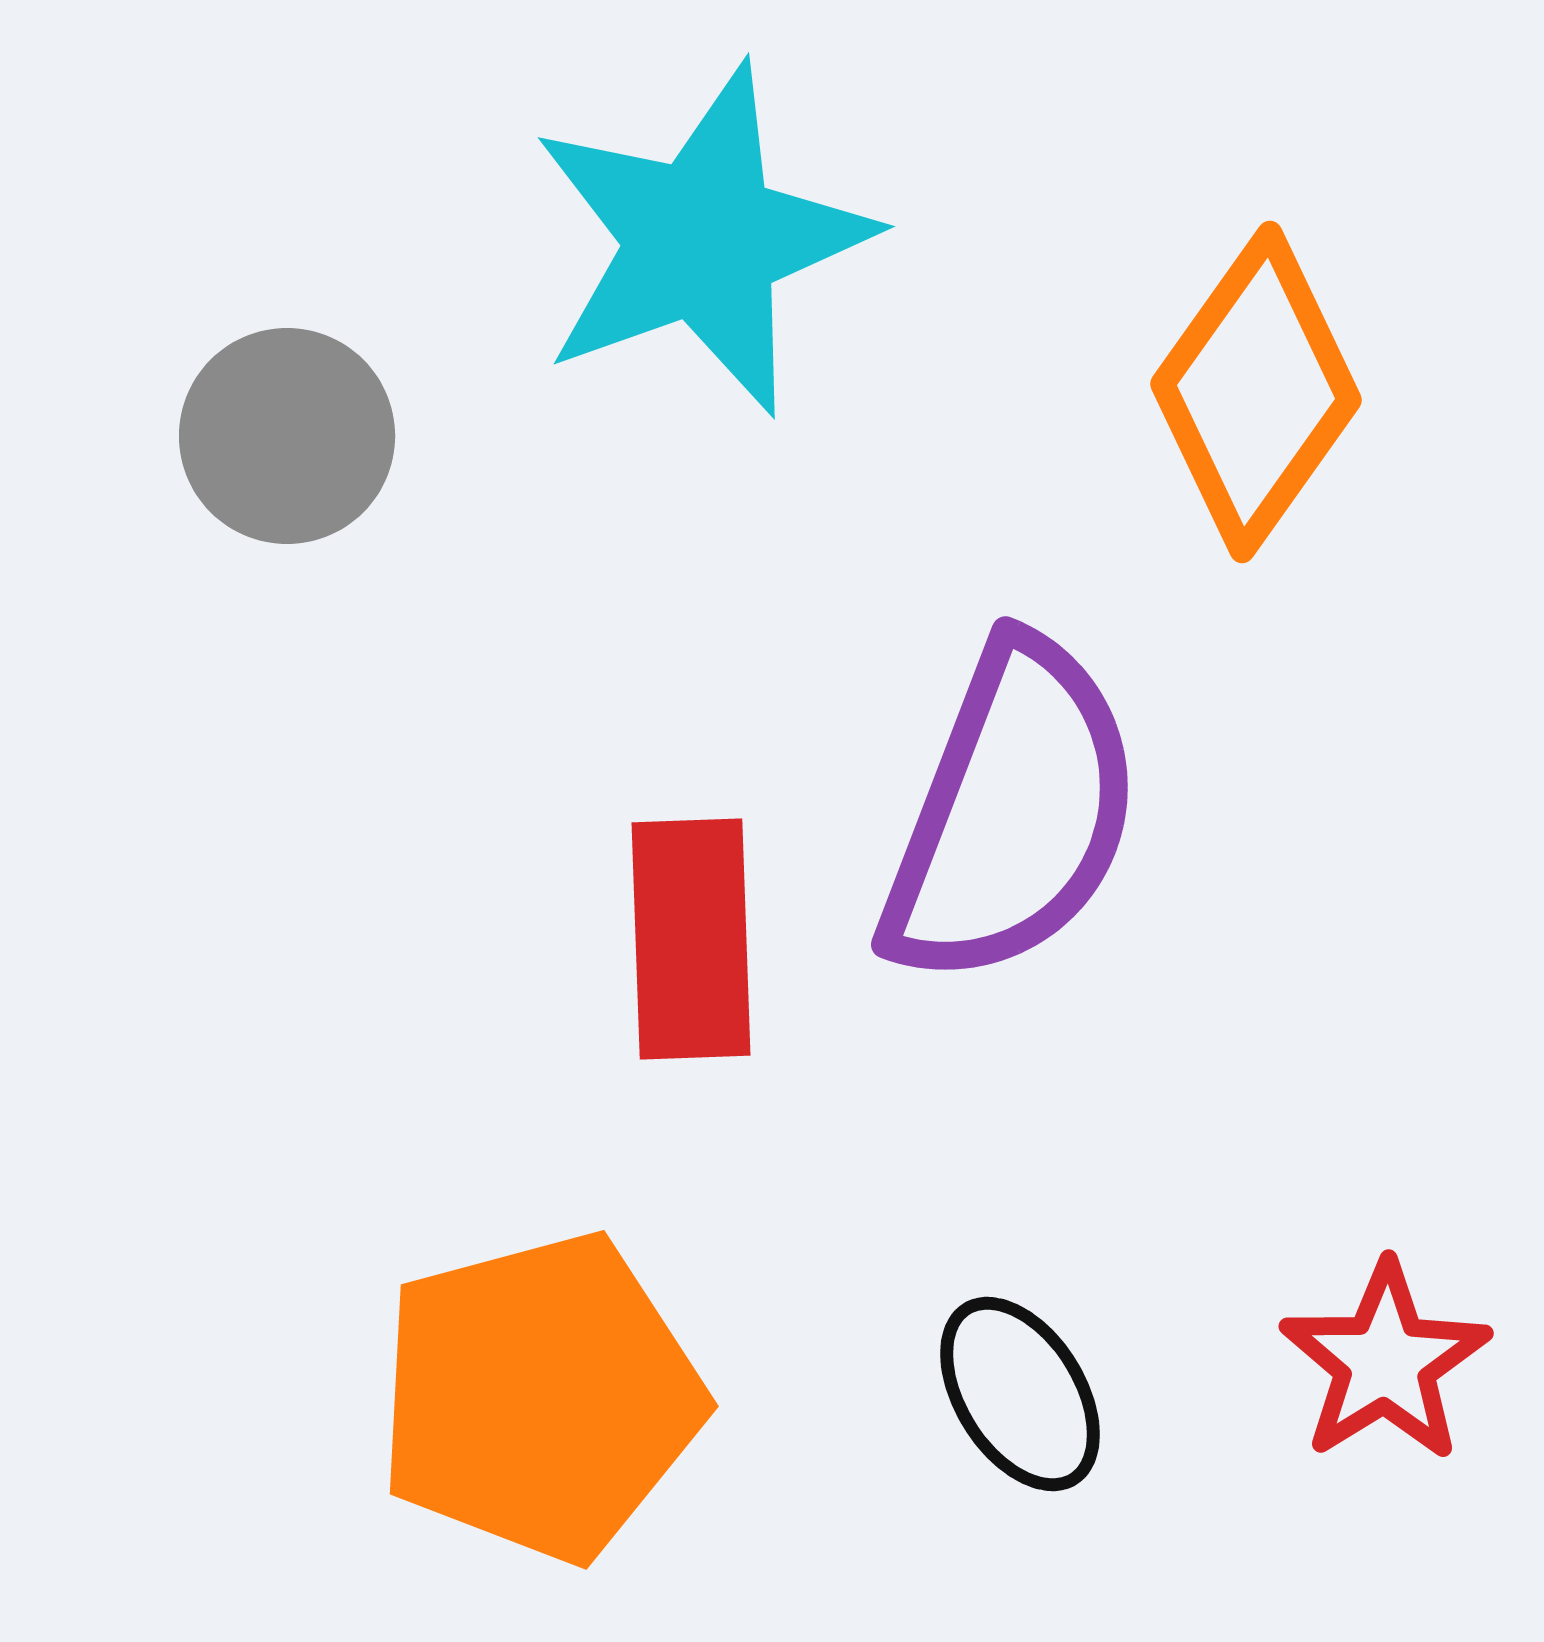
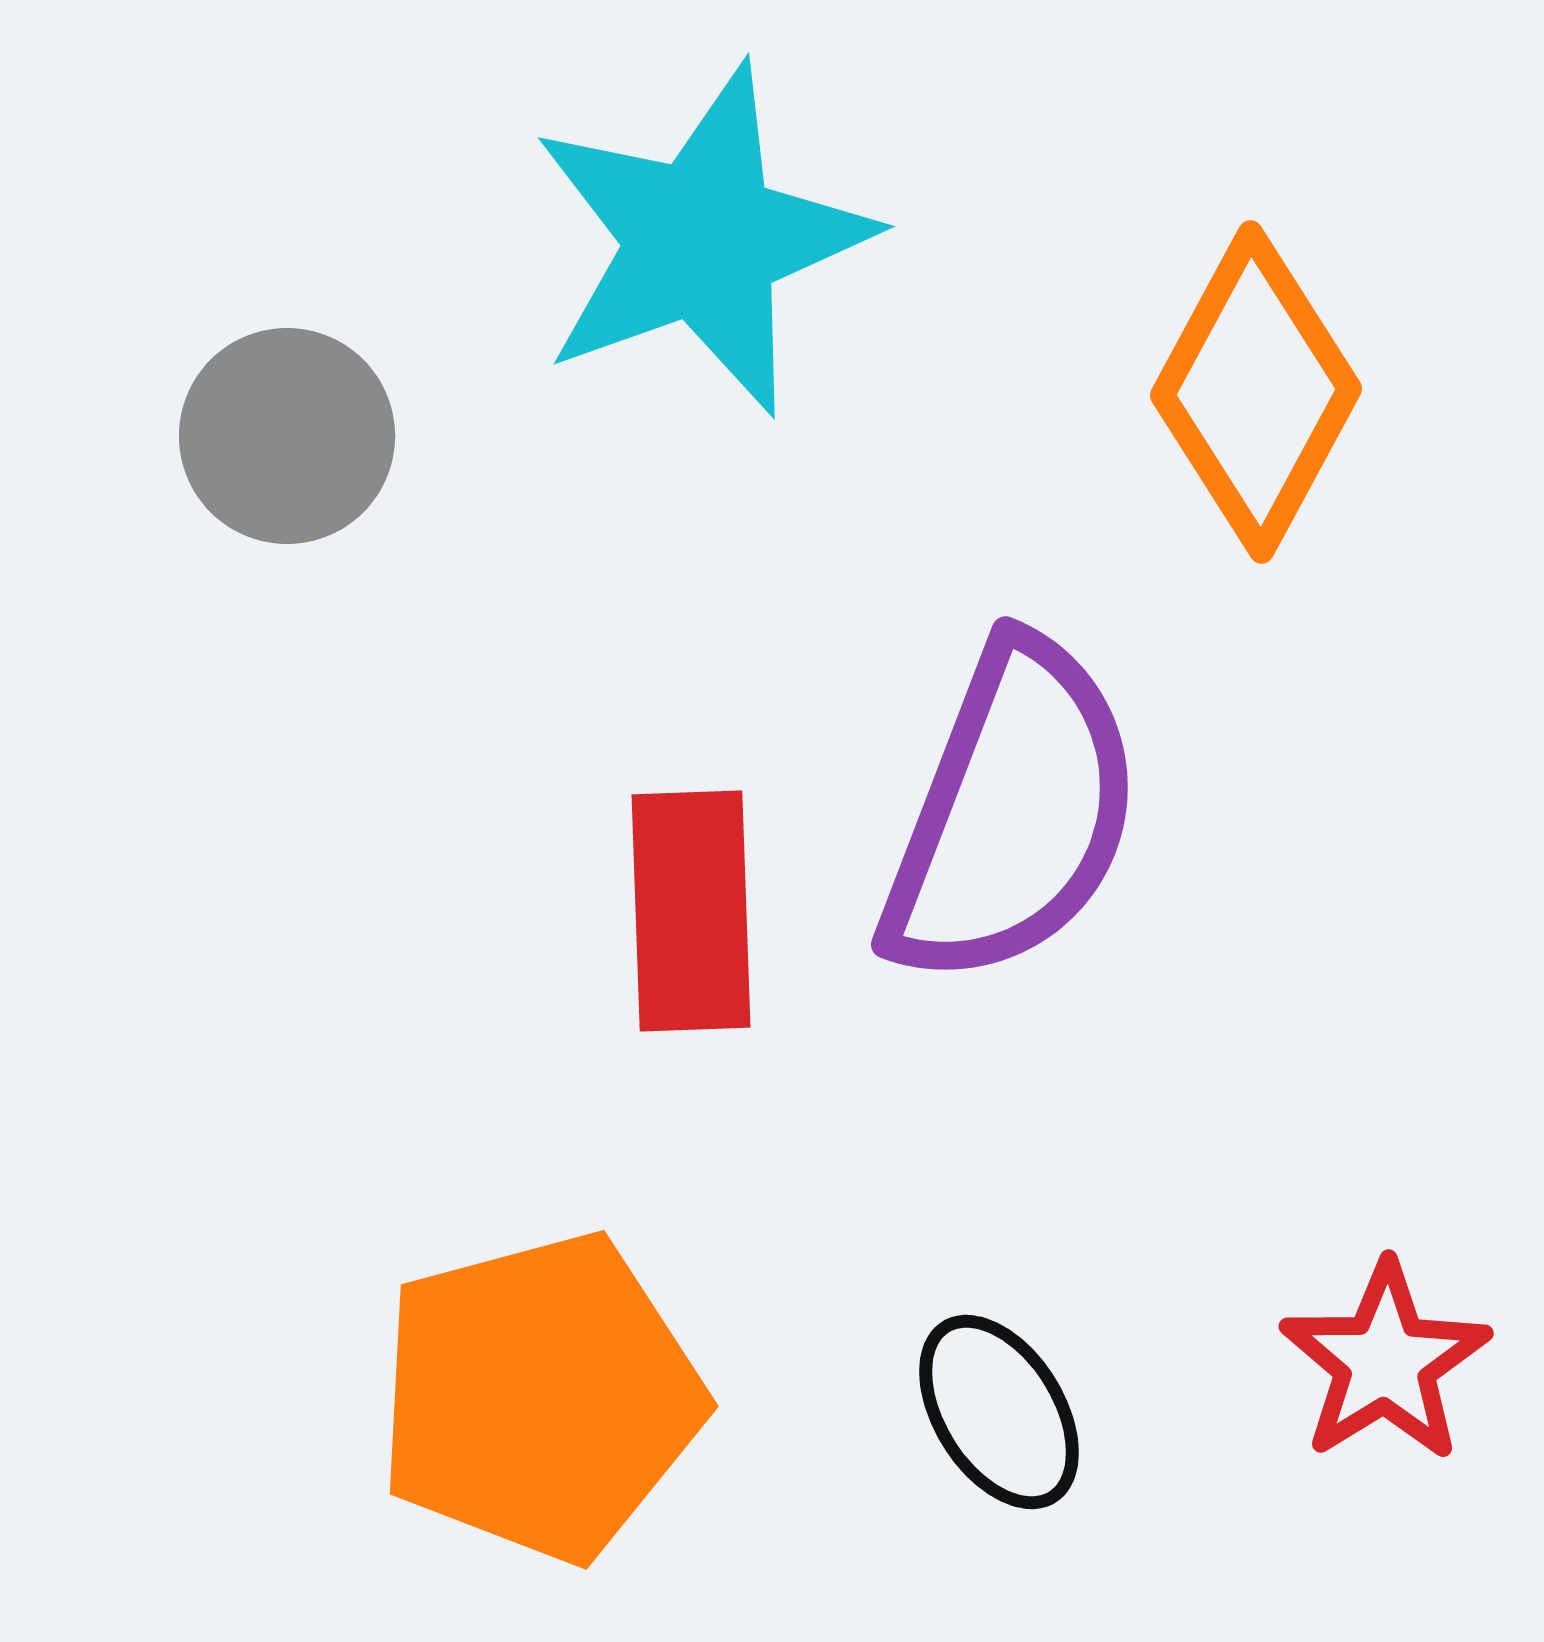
orange diamond: rotated 7 degrees counterclockwise
red rectangle: moved 28 px up
black ellipse: moved 21 px left, 18 px down
